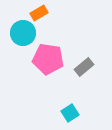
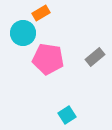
orange rectangle: moved 2 px right
gray rectangle: moved 11 px right, 10 px up
cyan square: moved 3 px left, 2 px down
